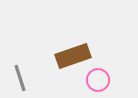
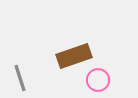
brown rectangle: moved 1 px right
